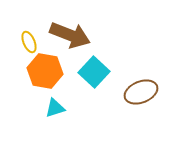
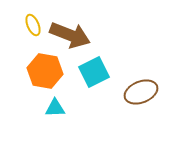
yellow ellipse: moved 4 px right, 17 px up
cyan square: rotated 20 degrees clockwise
cyan triangle: rotated 15 degrees clockwise
